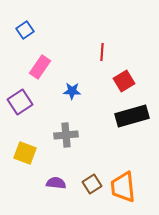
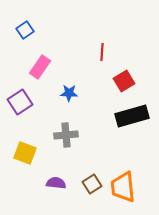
blue star: moved 3 px left, 2 px down
